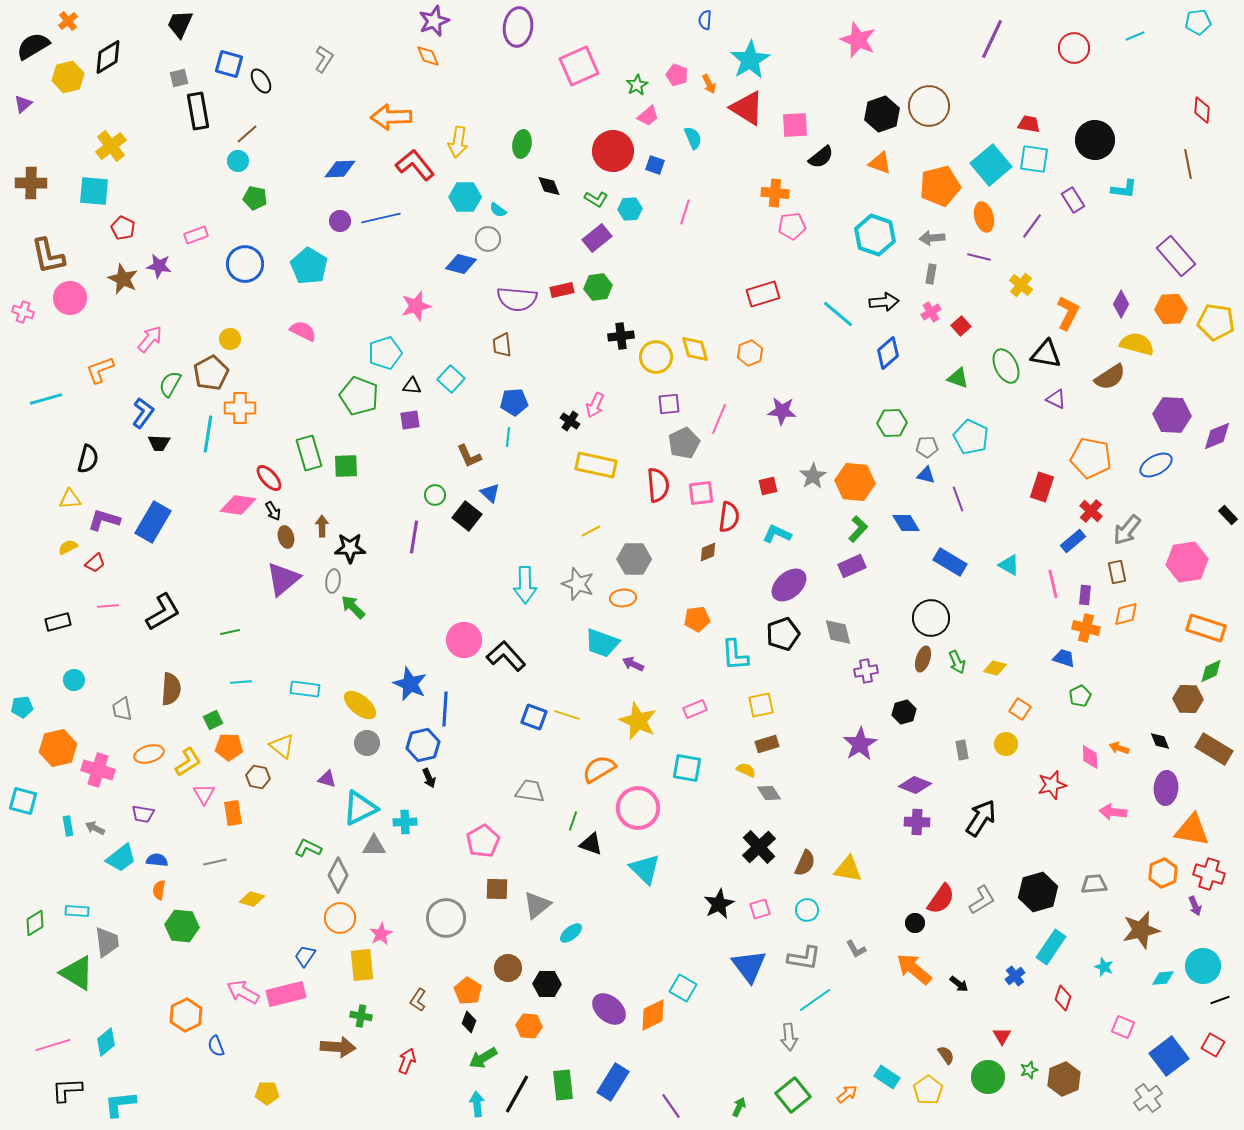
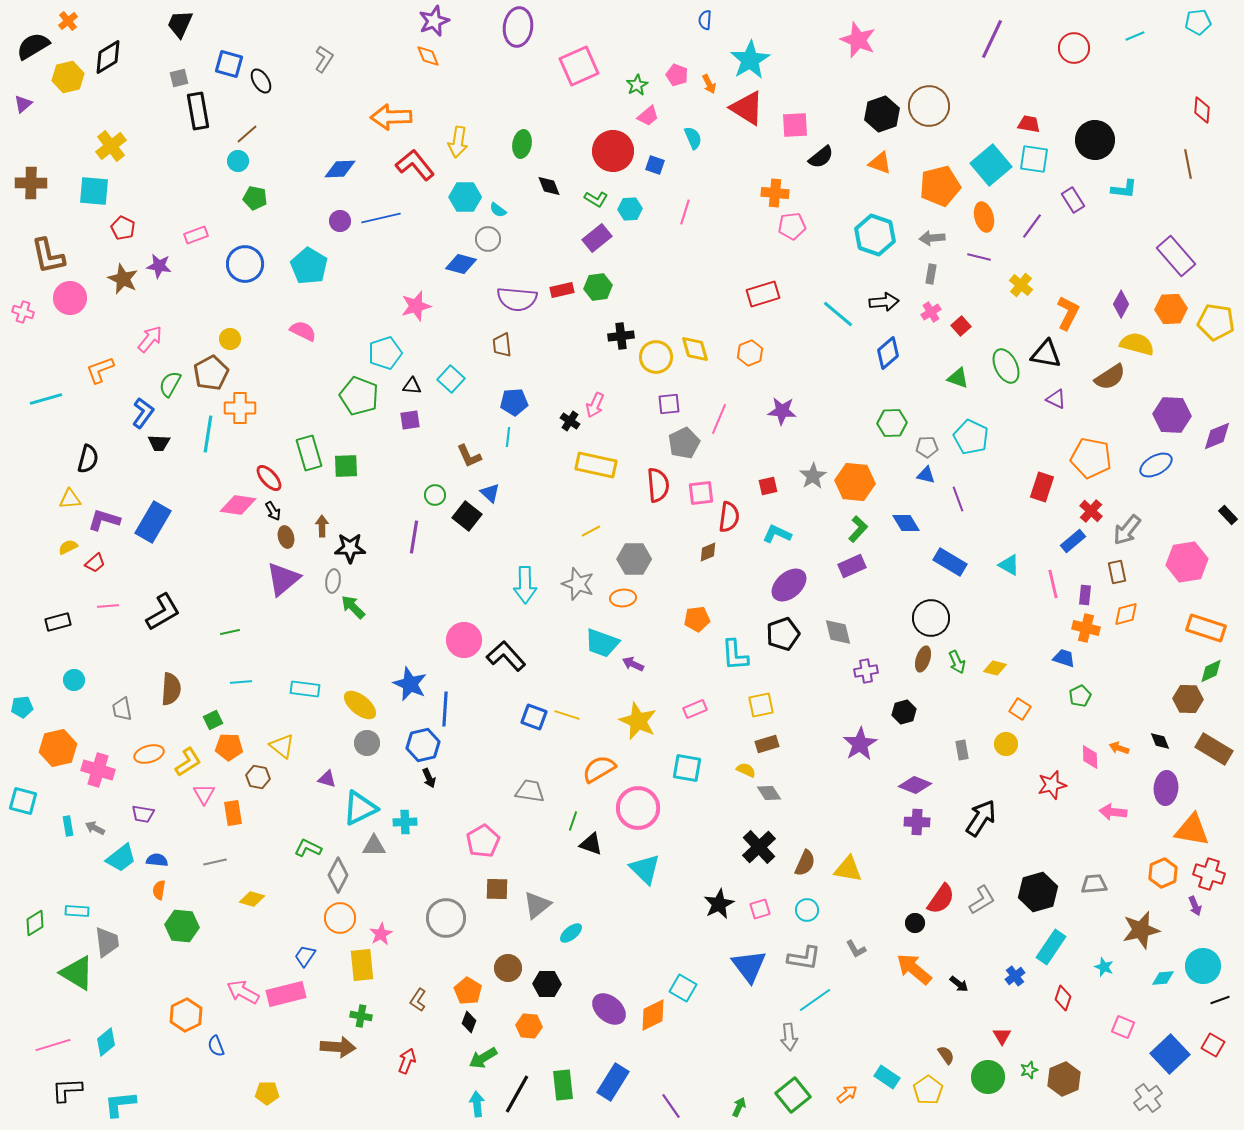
blue square at (1169, 1056): moved 1 px right, 2 px up; rotated 6 degrees counterclockwise
